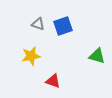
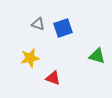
blue square: moved 2 px down
yellow star: moved 1 px left, 2 px down
red triangle: moved 3 px up
